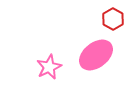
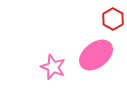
pink star: moved 4 px right; rotated 25 degrees counterclockwise
